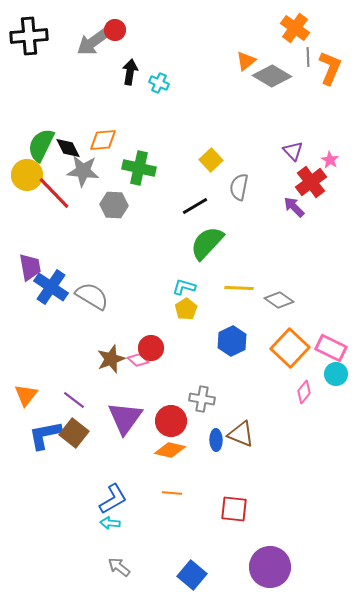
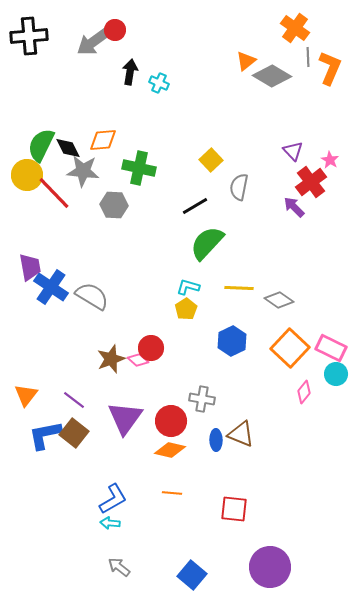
cyan L-shape at (184, 287): moved 4 px right
